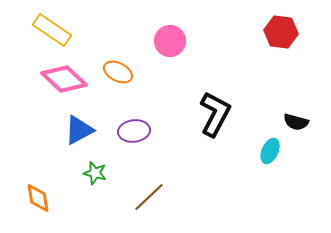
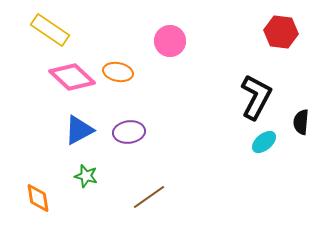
yellow rectangle: moved 2 px left
orange ellipse: rotated 16 degrees counterclockwise
pink diamond: moved 8 px right, 2 px up
black L-shape: moved 41 px right, 17 px up
black semicircle: moved 5 px right; rotated 80 degrees clockwise
purple ellipse: moved 5 px left, 1 px down
cyan ellipse: moved 6 px left, 9 px up; rotated 25 degrees clockwise
green star: moved 9 px left, 3 px down
brown line: rotated 8 degrees clockwise
